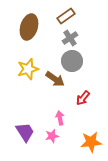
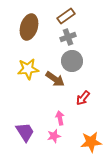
gray cross: moved 2 px left, 1 px up; rotated 14 degrees clockwise
yellow star: rotated 10 degrees clockwise
pink star: moved 2 px right
